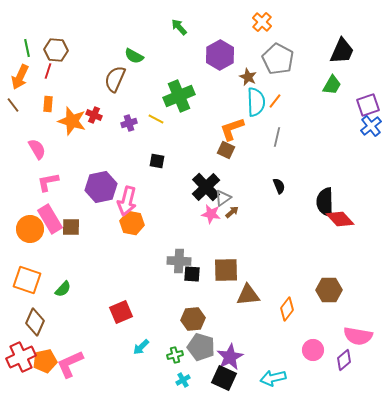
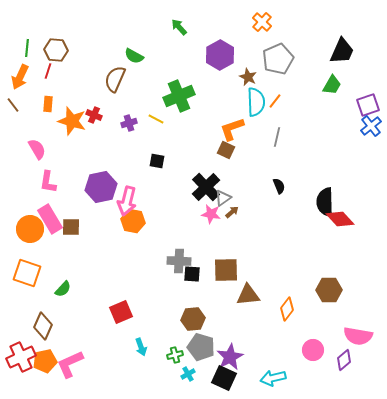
green line at (27, 48): rotated 18 degrees clockwise
gray pentagon at (278, 59): rotated 20 degrees clockwise
pink L-shape at (48, 182): rotated 70 degrees counterclockwise
orange hexagon at (132, 223): moved 1 px right, 2 px up
orange square at (27, 280): moved 7 px up
brown diamond at (35, 322): moved 8 px right, 4 px down
cyan arrow at (141, 347): rotated 66 degrees counterclockwise
cyan cross at (183, 380): moved 5 px right, 6 px up
